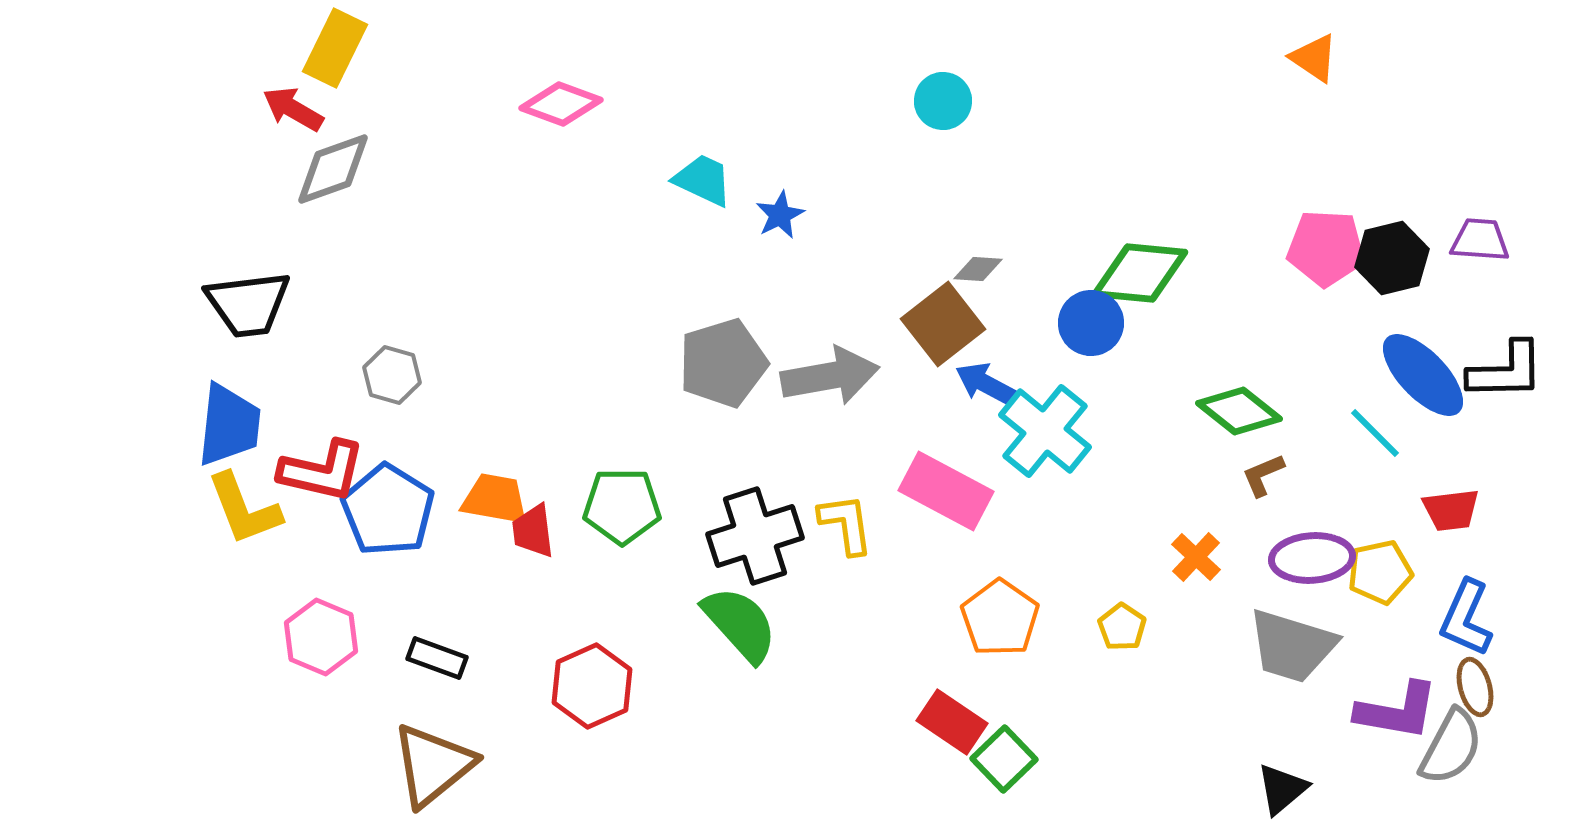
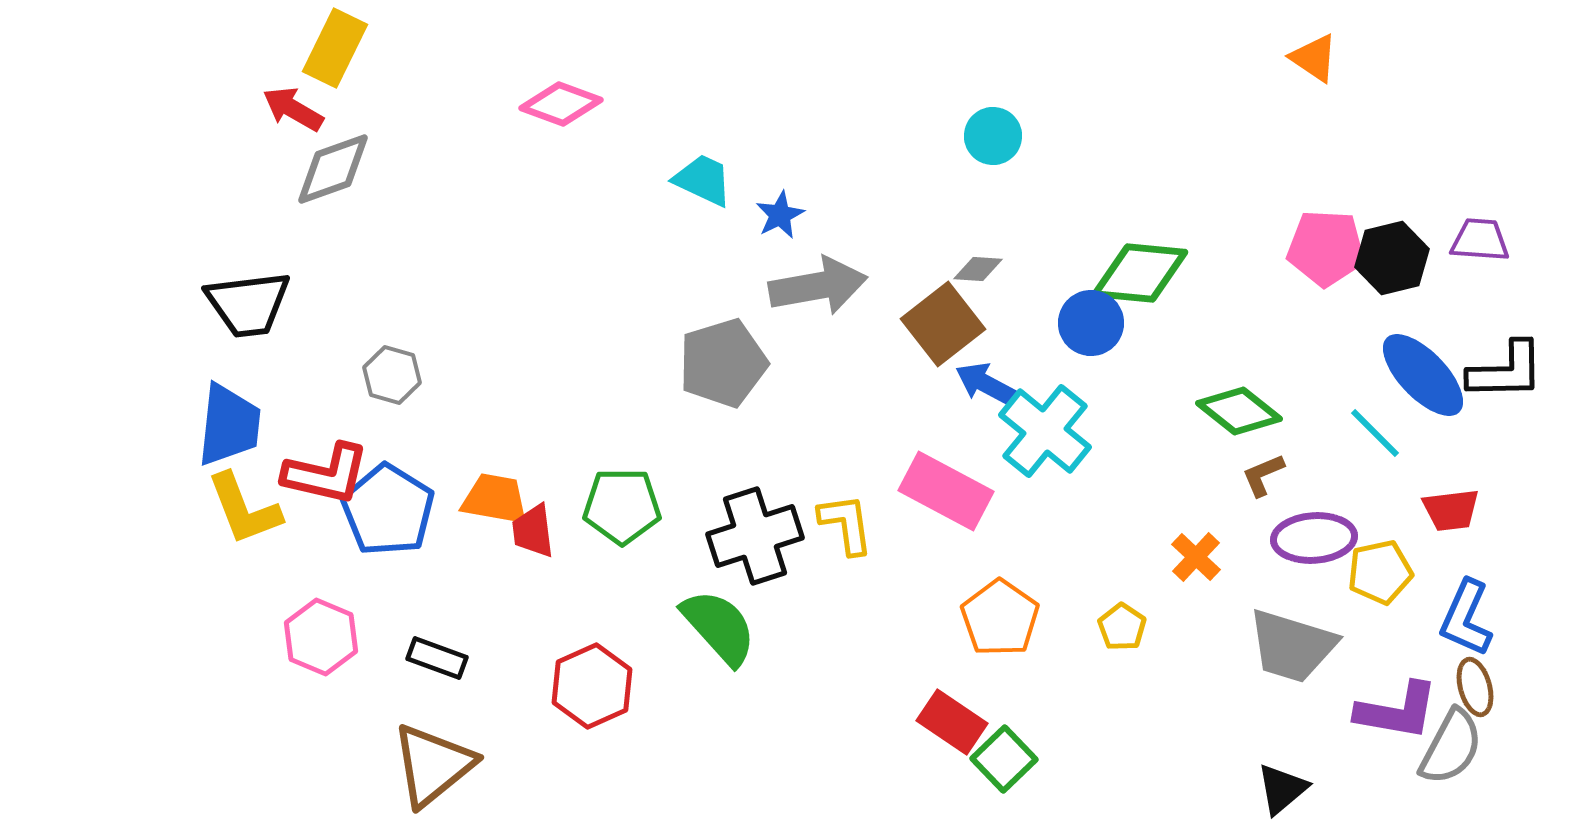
cyan circle at (943, 101): moved 50 px right, 35 px down
gray arrow at (830, 376): moved 12 px left, 90 px up
red L-shape at (322, 471): moved 4 px right, 3 px down
purple ellipse at (1312, 558): moved 2 px right, 20 px up
green semicircle at (740, 624): moved 21 px left, 3 px down
